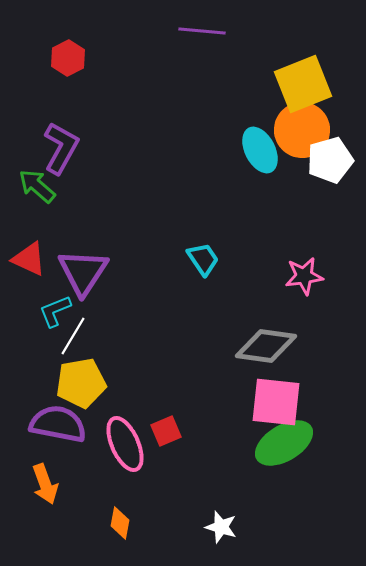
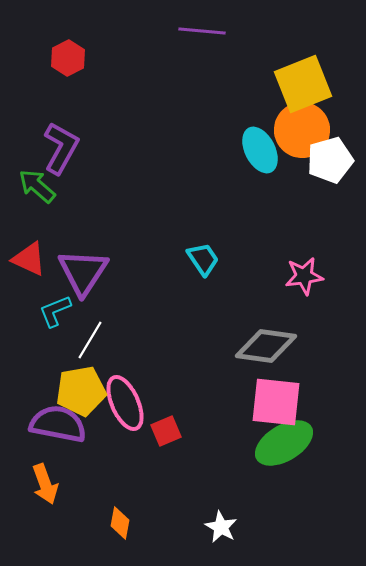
white line: moved 17 px right, 4 px down
yellow pentagon: moved 8 px down
pink ellipse: moved 41 px up
white star: rotated 12 degrees clockwise
